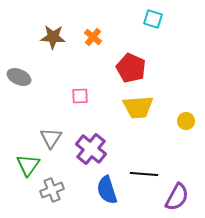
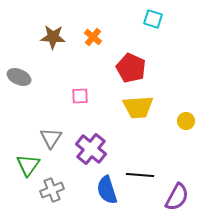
black line: moved 4 px left, 1 px down
